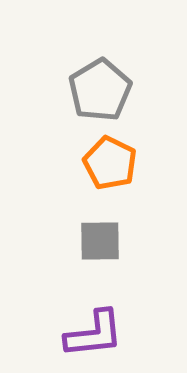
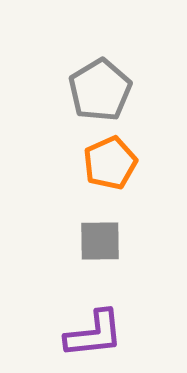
orange pentagon: rotated 22 degrees clockwise
